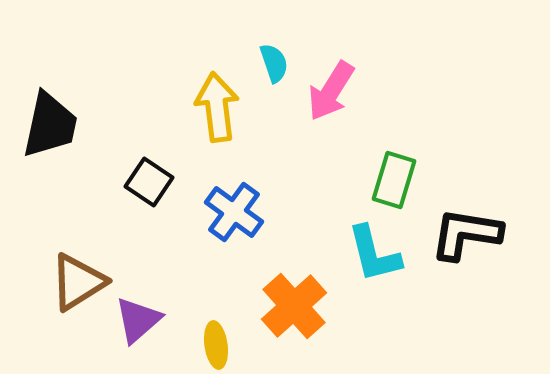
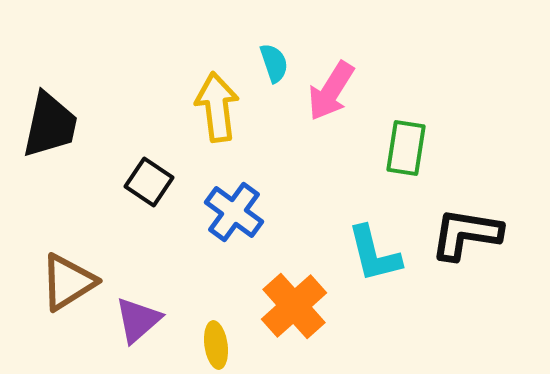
green rectangle: moved 12 px right, 32 px up; rotated 8 degrees counterclockwise
brown triangle: moved 10 px left
